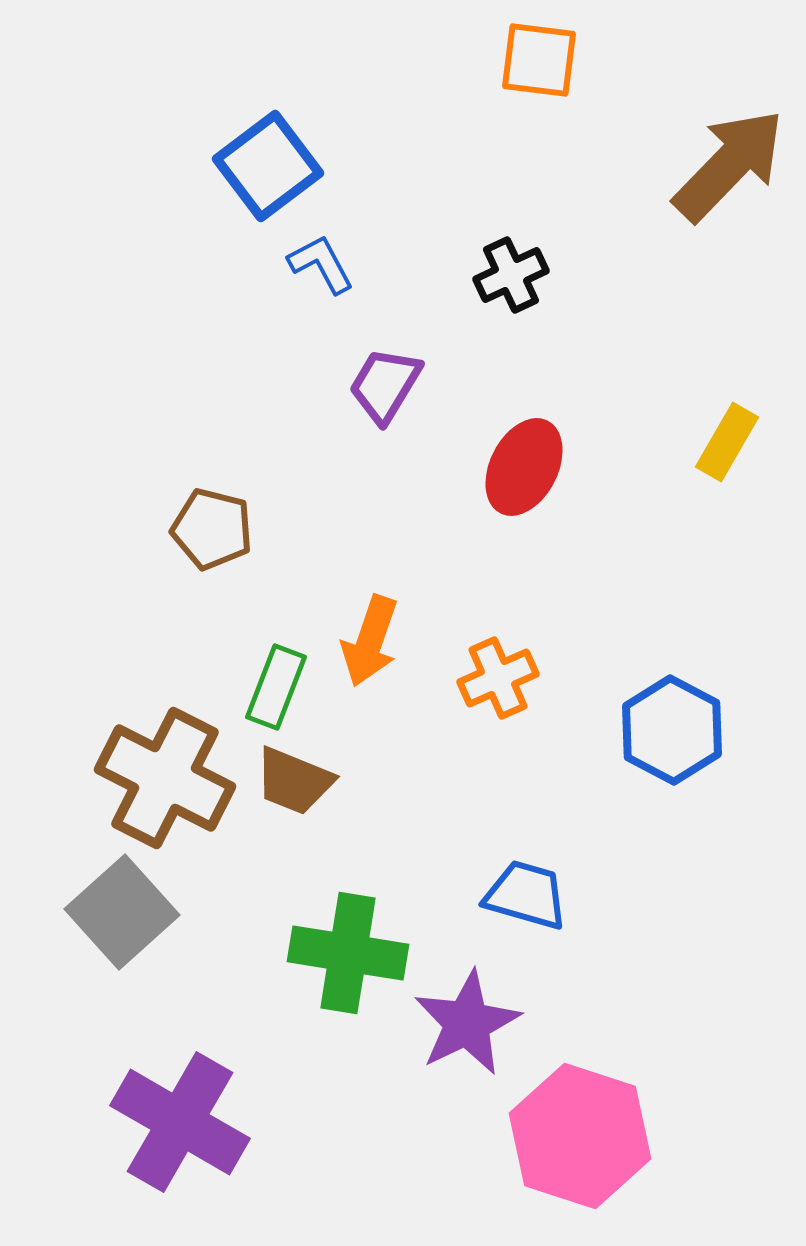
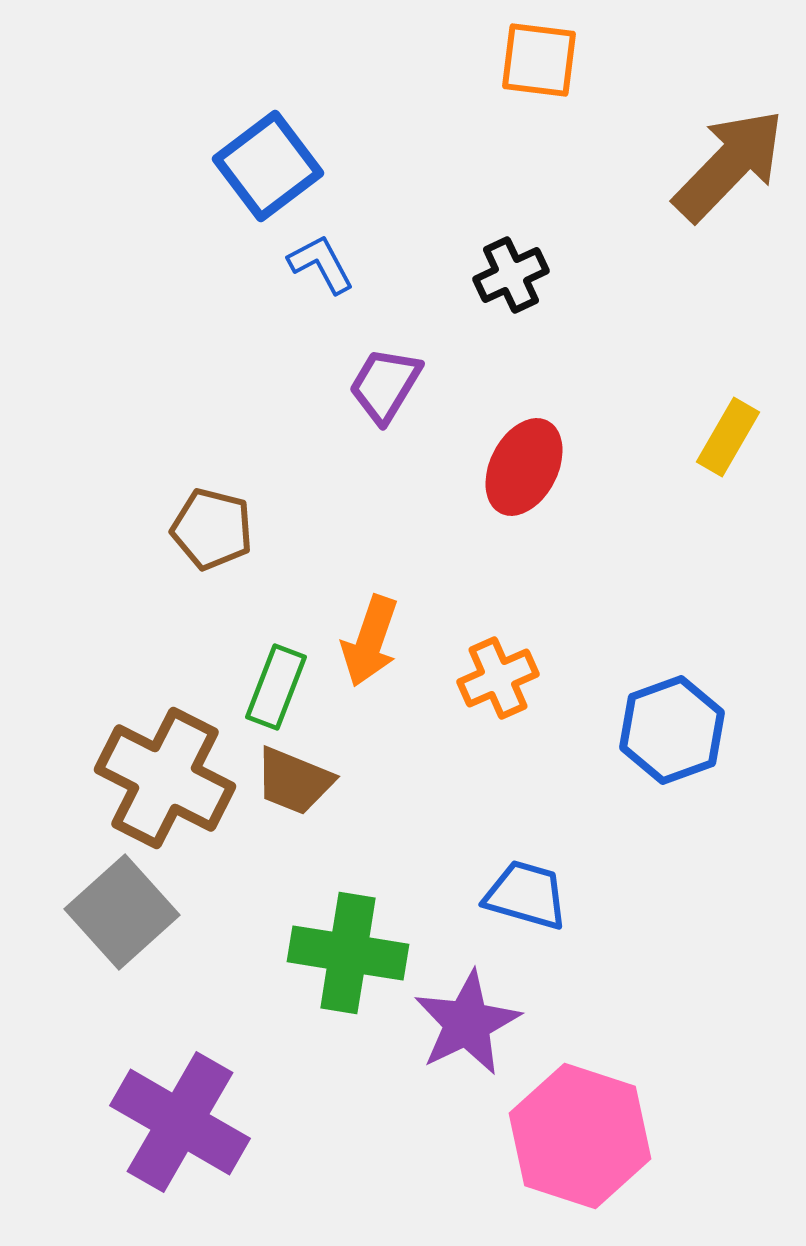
yellow rectangle: moved 1 px right, 5 px up
blue hexagon: rotated 12 degrees clockwise
